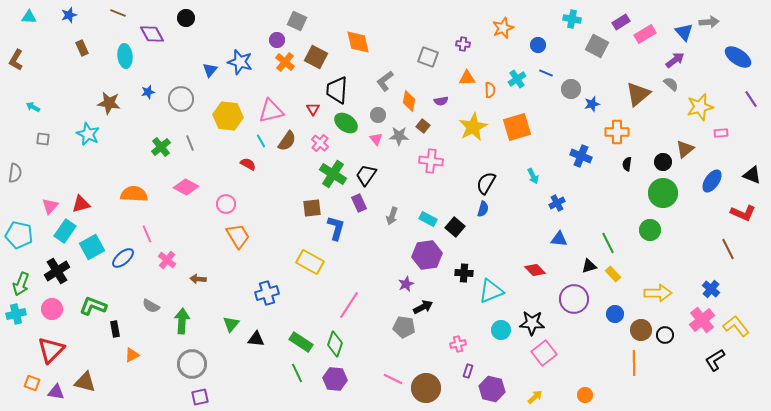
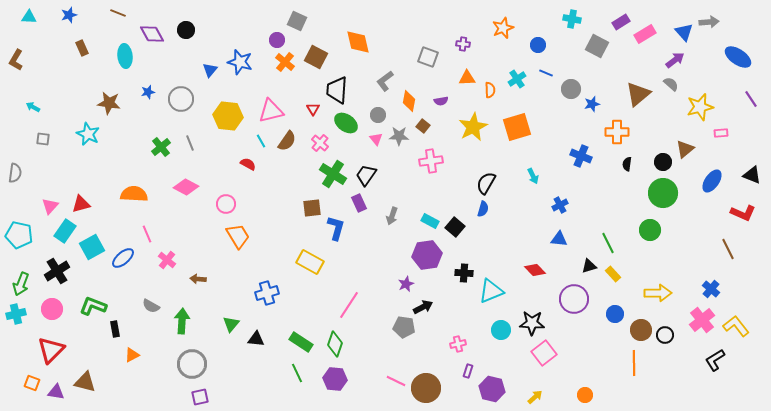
black circle at (186, 18): moved 12 px down
pink cross at (431, 161): rotated 15 degrees counterclockwise
blue cross at (557, 203): moved 3 px right, 2 px down
cyan rectangle at (428, 219): moved 2 px right, 2 px down
pink line at (393, 379): moved 3 px right, 2 px down
